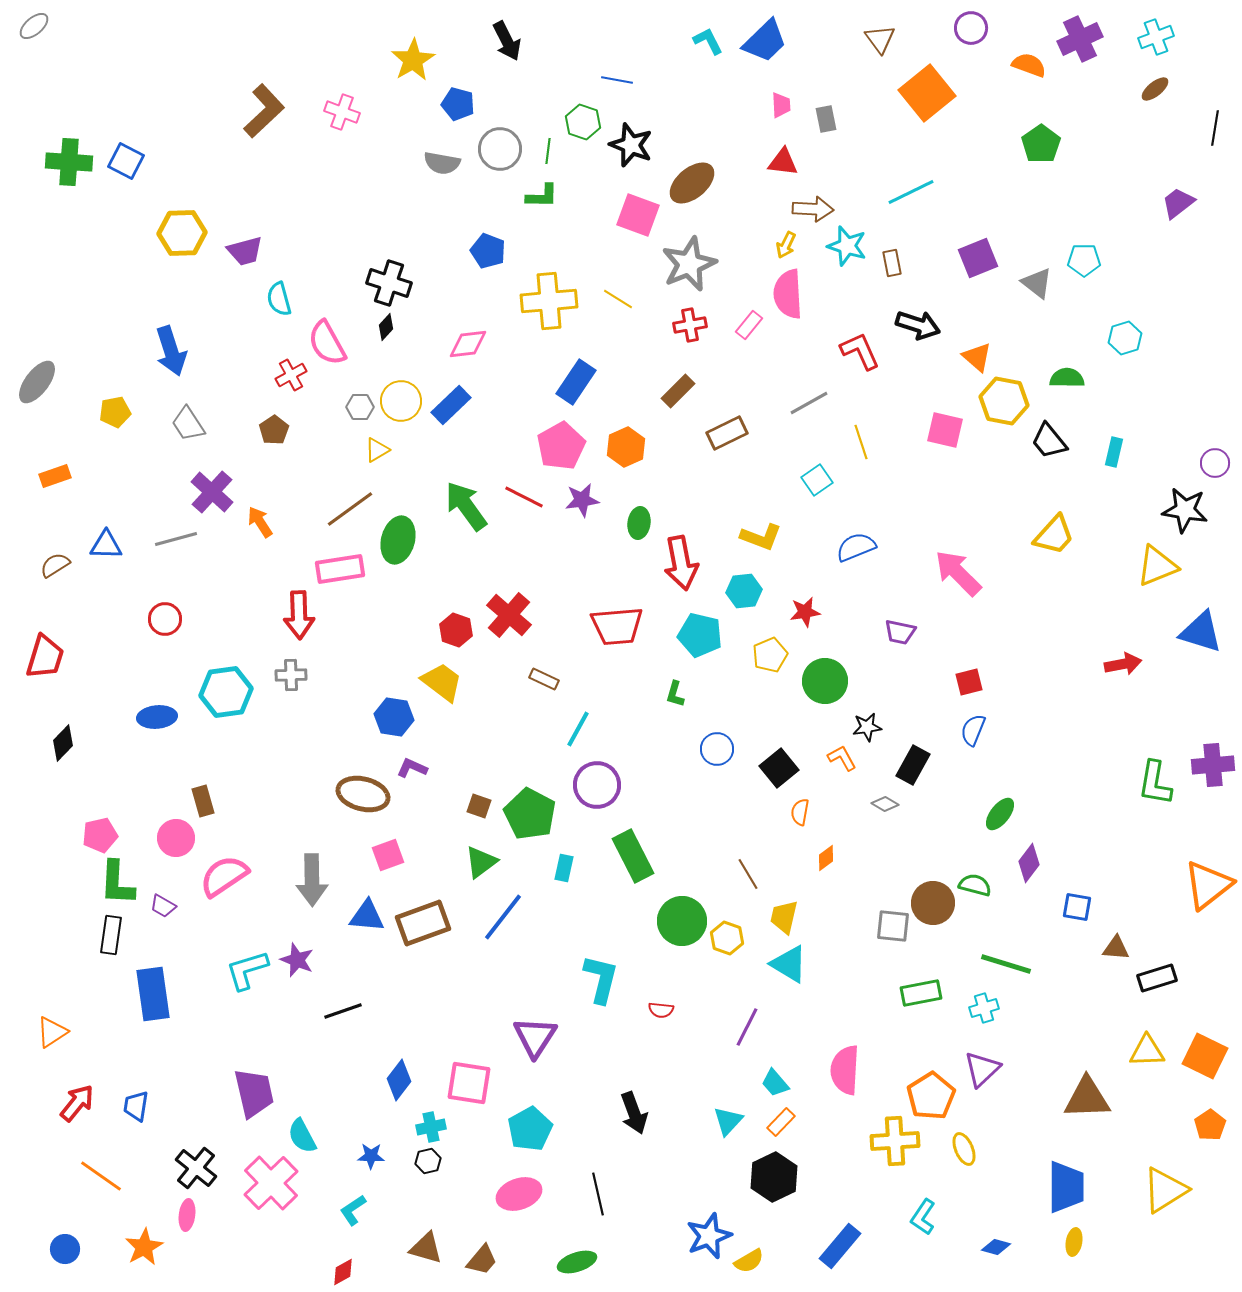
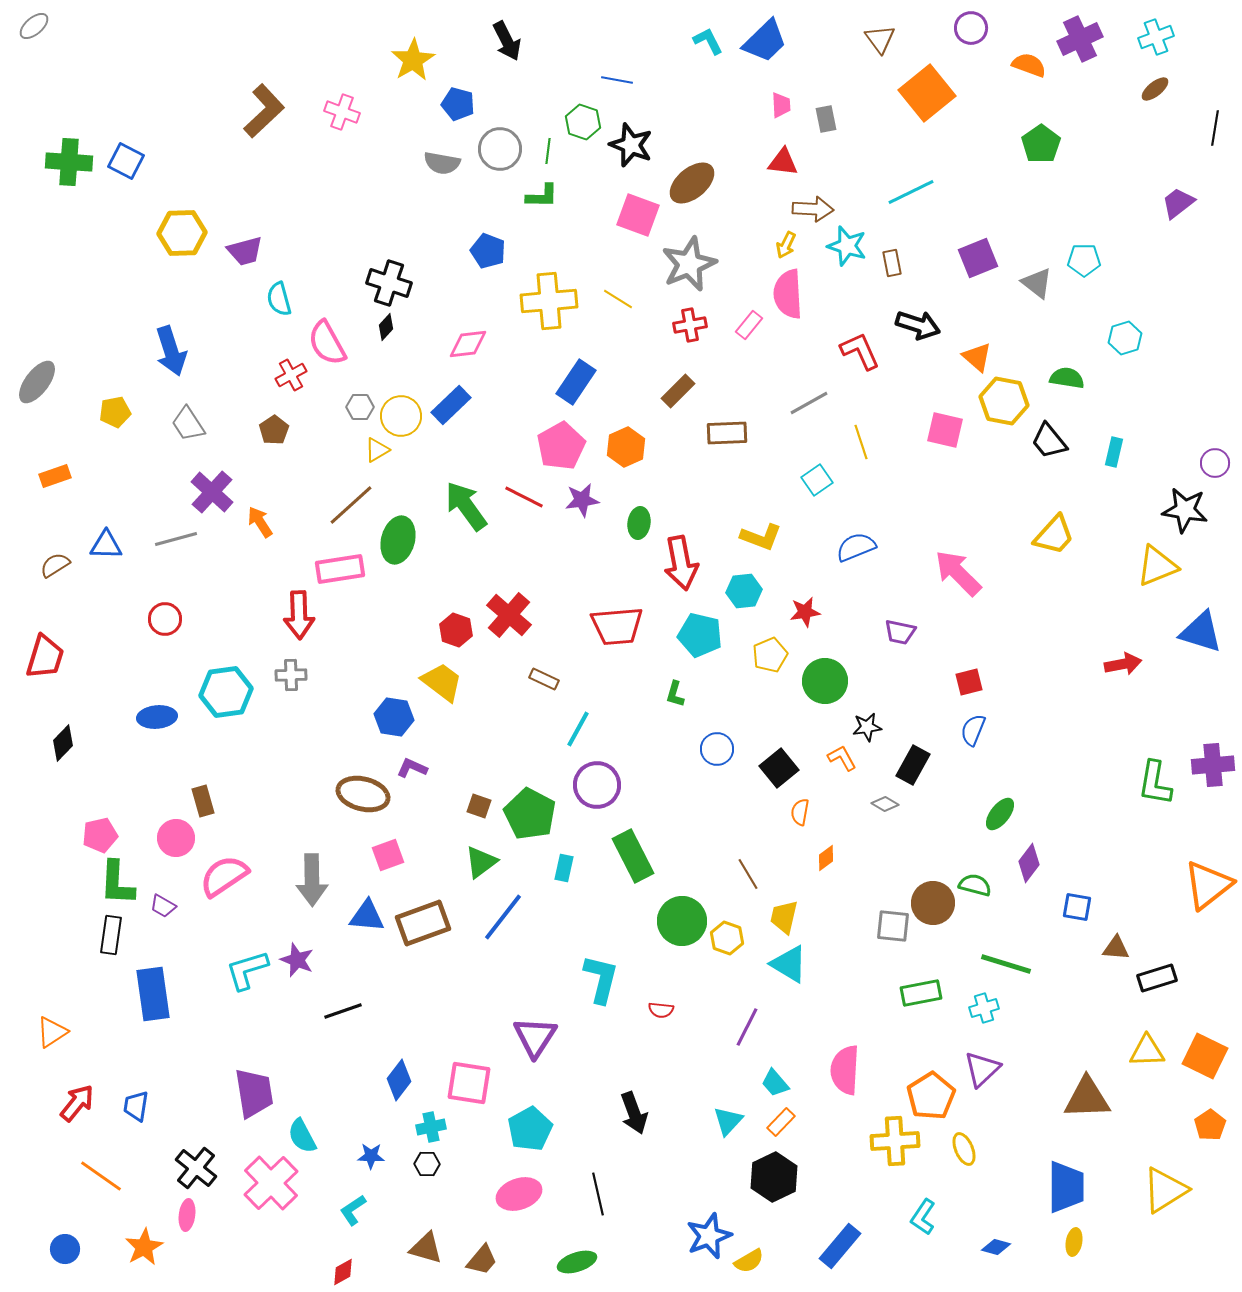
green semicircle at (1067, 378): rotated 8 degrees clockwise
yellow circle at (401, 401): moved 15 px down
brown rectangle at (727, 433): rotated 24 degrees clockwise
brown line at (350, 509): moved 1 px right, 4 px up; rotated 6 degrees counterclockwise
purple trapezoid at (254, 1093): rotated 4 degrees clockwise
black hexagon at (428, 1161): moved 1 px left, 3 px down; rotated 15 degrees clockwise
